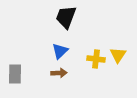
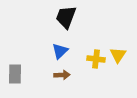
brown arrow: moved 3 px right, 2 px down
